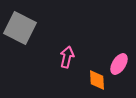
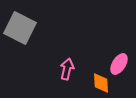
pink arrow: moved 12 px down
orange diamond: moved 4 px right, 3 px down
